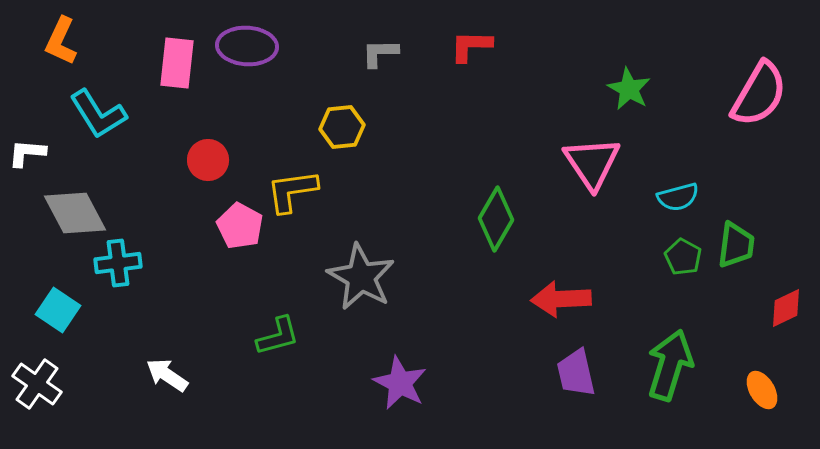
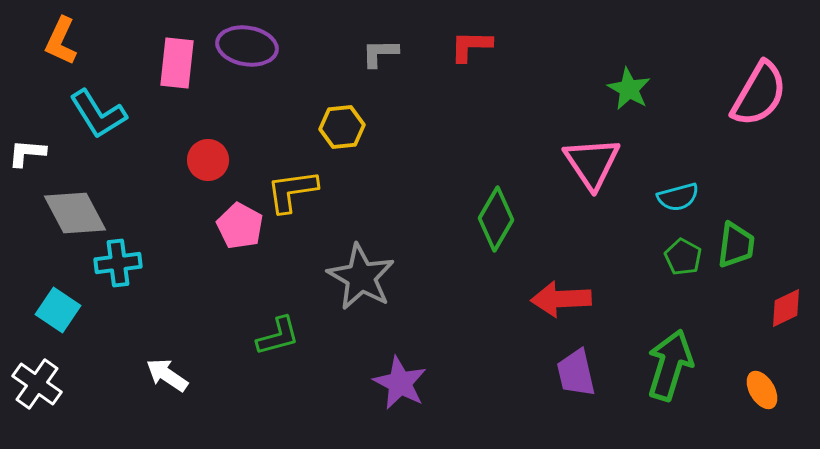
purple ellipse: rotated 6 degrees clockwise
